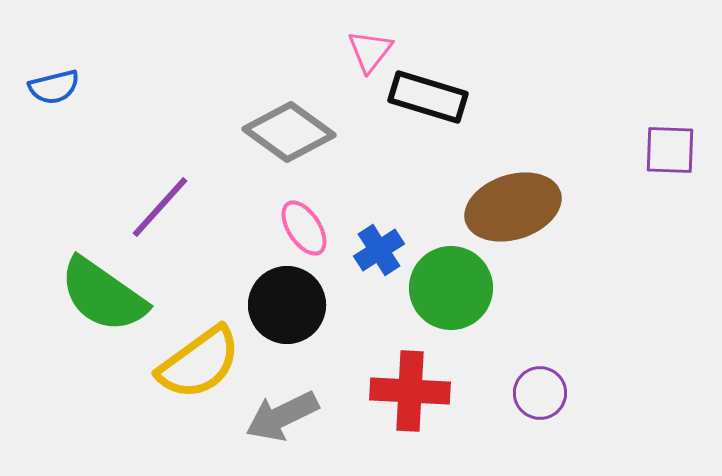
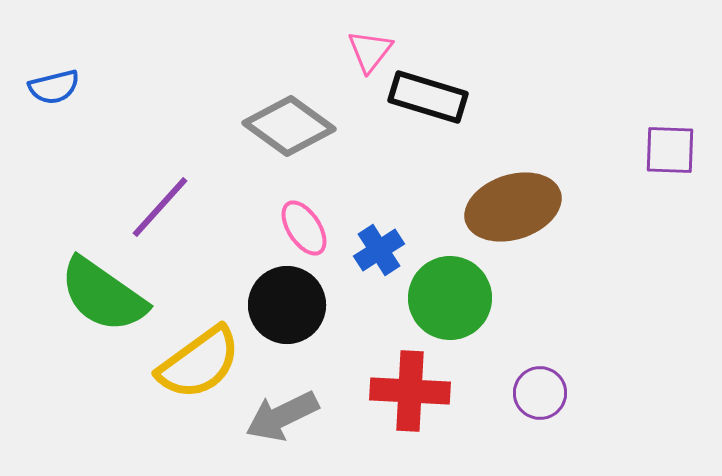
gray diamond: moved 6 px up
green circle: moved 1 px left, 10 px down
